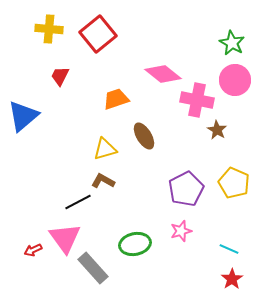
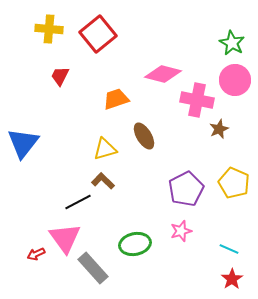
pink diamond: rotated 24 degrees counterclockwise
blue triangle: moved 27 px down; rotated 12 degrees counterclockwise
brown star: moved 2 px right, 1 px up; rotated 18 degrees clockwise
brown L-shape: rotated 15 degrees clockwise
red arrow: moved 3 px right, 4 px down
